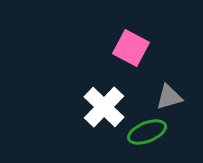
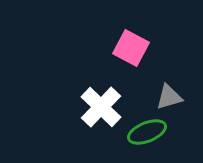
white cross: moved 3 px left
